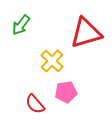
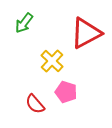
green arrow: moved 3 px right, 2 px up
red triangle: rotated 12 degrees counterclockwise
pink pentagon: rotated 25 degrees clockwise
